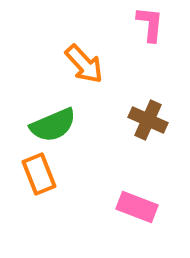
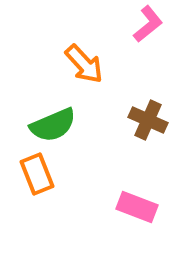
pink L-shape: moved 2 px left; rotated 45 degrees clockwise
orange rectangle: moved 2 px left
